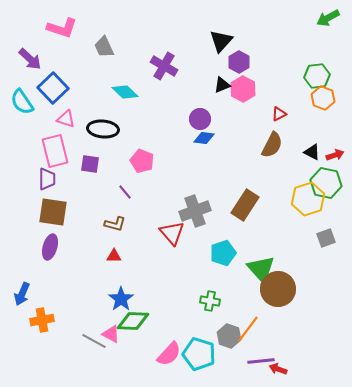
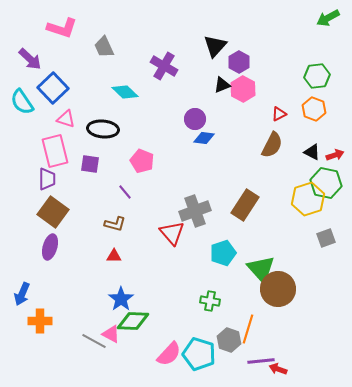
black triangle at (221, 41): moved 6 px left, 5 px down
orange hexagon at (323, 98): moved 9 px left, 11 px down
purple circle at (200, 119): moved 5 px left
brown square at (53, 212): rotated 28 degrees clockwise
orange cross at (42, 320): moved 2 px left, 1 px down; rotated 10 degrees clockwise
orange line at (248, 329): rotated 20 degrees counterclockwise
gray hexagon at (229, 336): moved 4 px down
